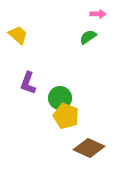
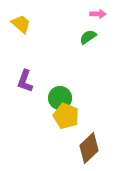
yellow trapezoid: moved 3 px right, 11 px up
purple L-shape: moved 3 px left, 2 px up
brown diamond: rotated 68 degrees counterclockwise
